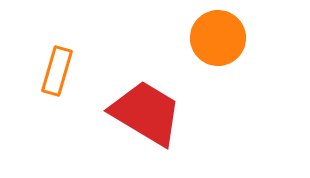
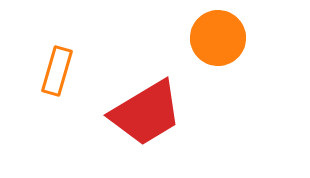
red trapezoid: rotated 118 degrees clockwise
